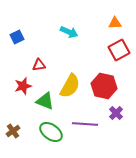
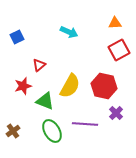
red triangle: rotated 32 degrees counterclockwise
green ellipse: moved 1 px right, 1 px up; rotated 25 degrees clockwise
